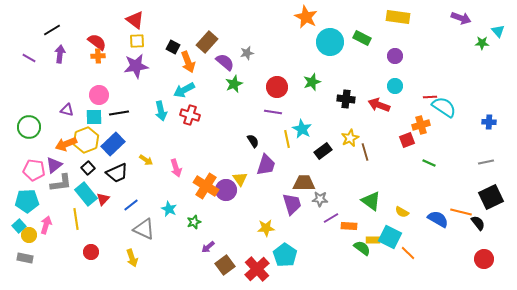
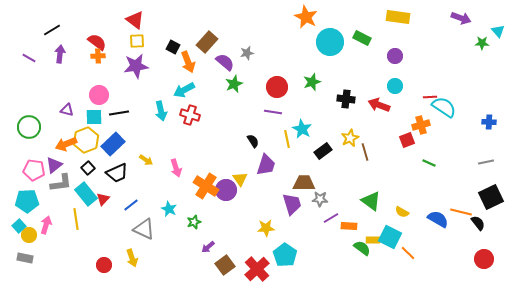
red circle at (91, 252): moved 13 px right, 13 px down
